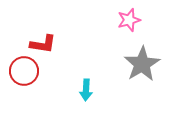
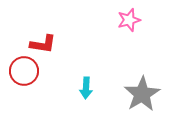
gray star: moved 30 px down
cyan arrow: moved 2 px up
